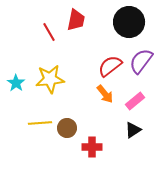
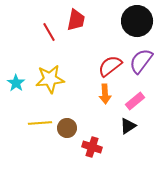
black circle: moved 8 px right, 1 px up
orange arrow: rotated 36 degrees clockwise
black triangle: moved 5 px left, 4 px up
red cross: rotated 18 degrees clockwise
